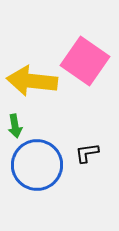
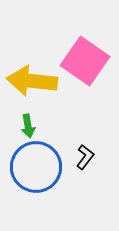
green arrow: moved 13 px right
black L-shape: moved 2 px left, 4 px down; rotated 135 degrees clockwise
blue circle: moved 1 px left, 2 px down
